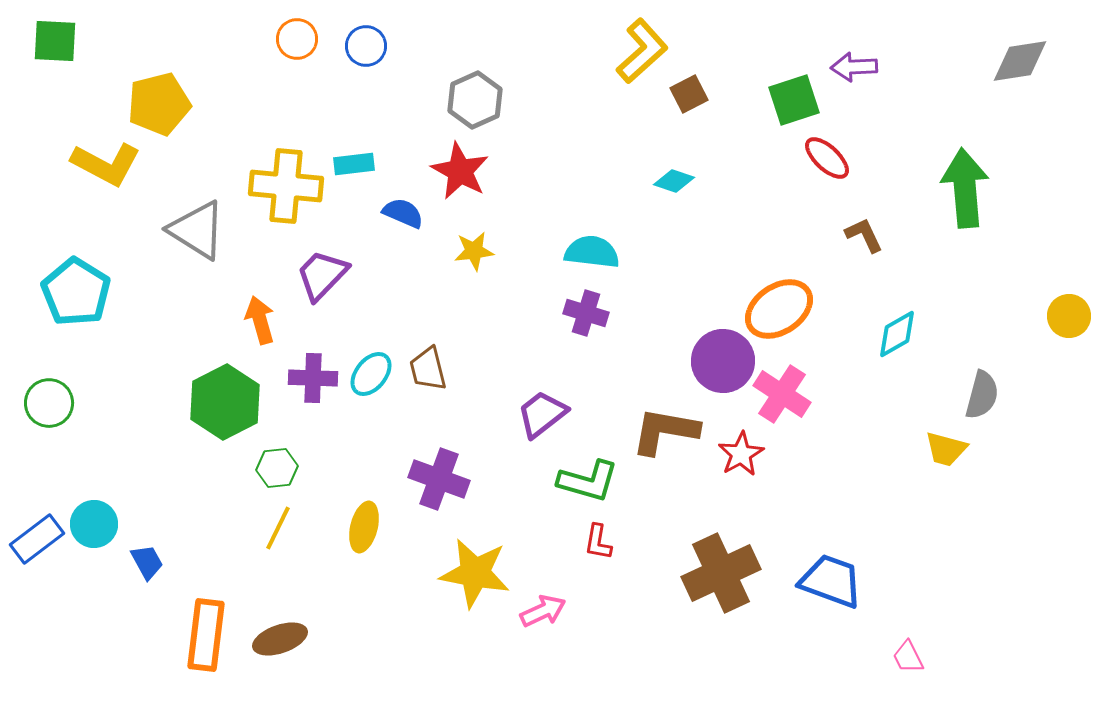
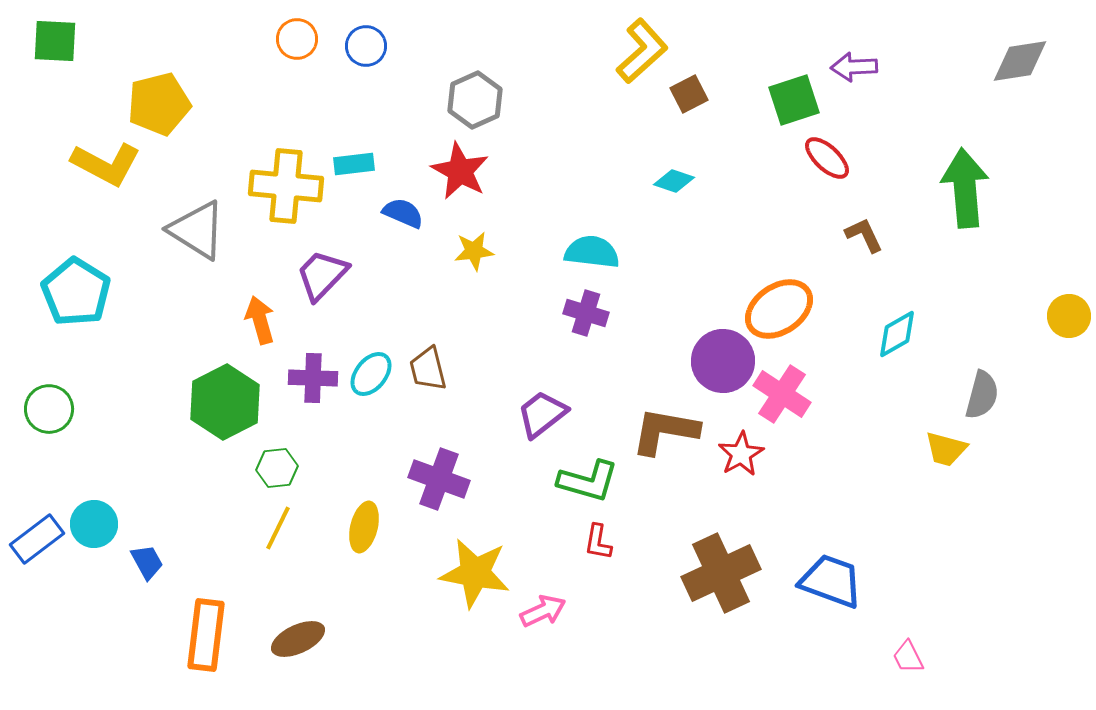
green circle at (49, 403): moved 6 px down
brown ellipse at (280, 639): moved 18 px right; rotated 6 degrees counterclockwise
